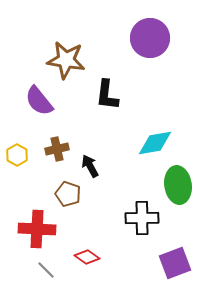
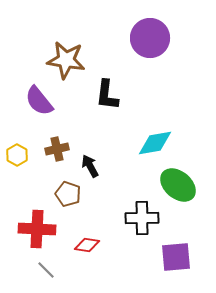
green ellipse: rotated 42 degrees counterclockwise
red diamond: moved 12 px up; rotated 25 degrees counterclockwise
purple square: moved 1 px right, 6 px up; rotated 16 degrees clockwise
